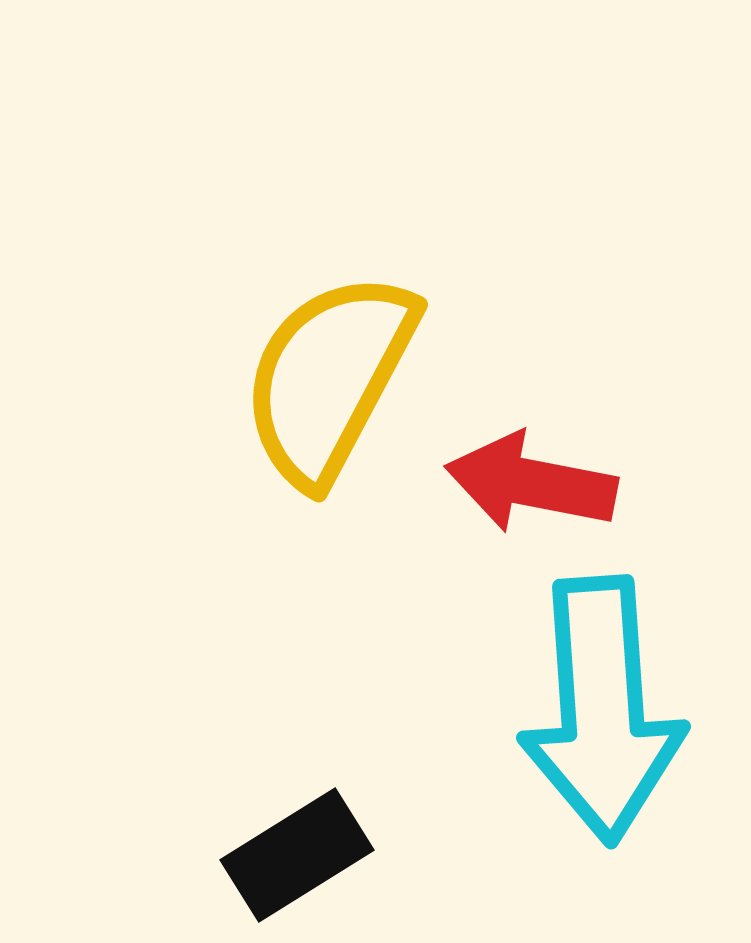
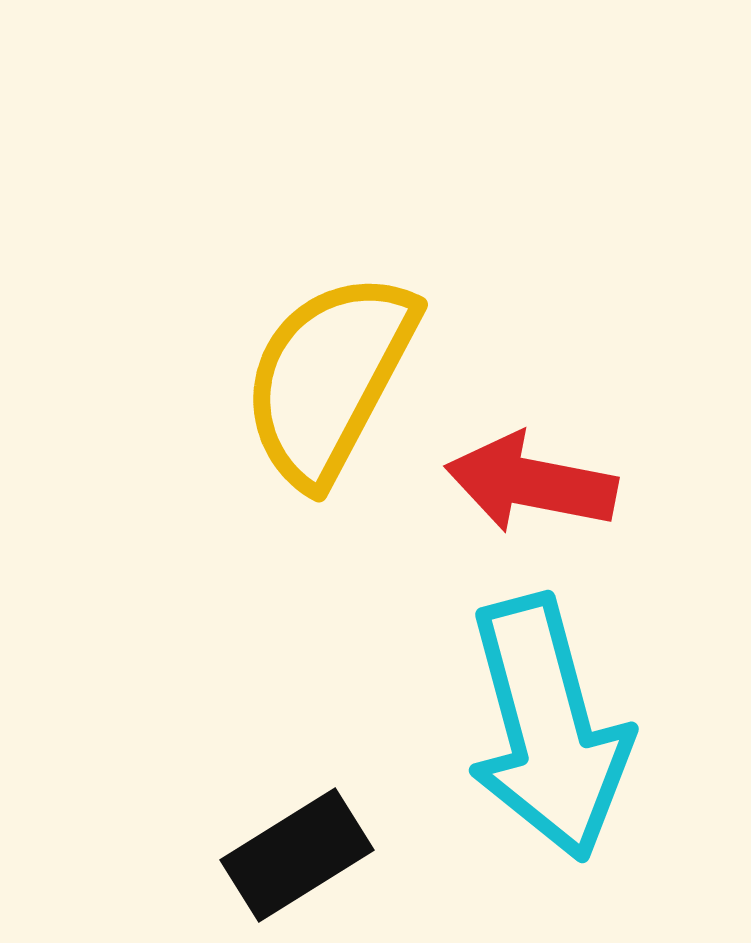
cyan arrow: moved 54 px left, 18 px down; rotated 11 degrees counterclockwise
